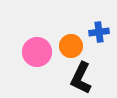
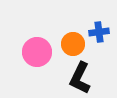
orange circle: moved 2 px right, 2 px up
black L-shape: moved 1 px left
